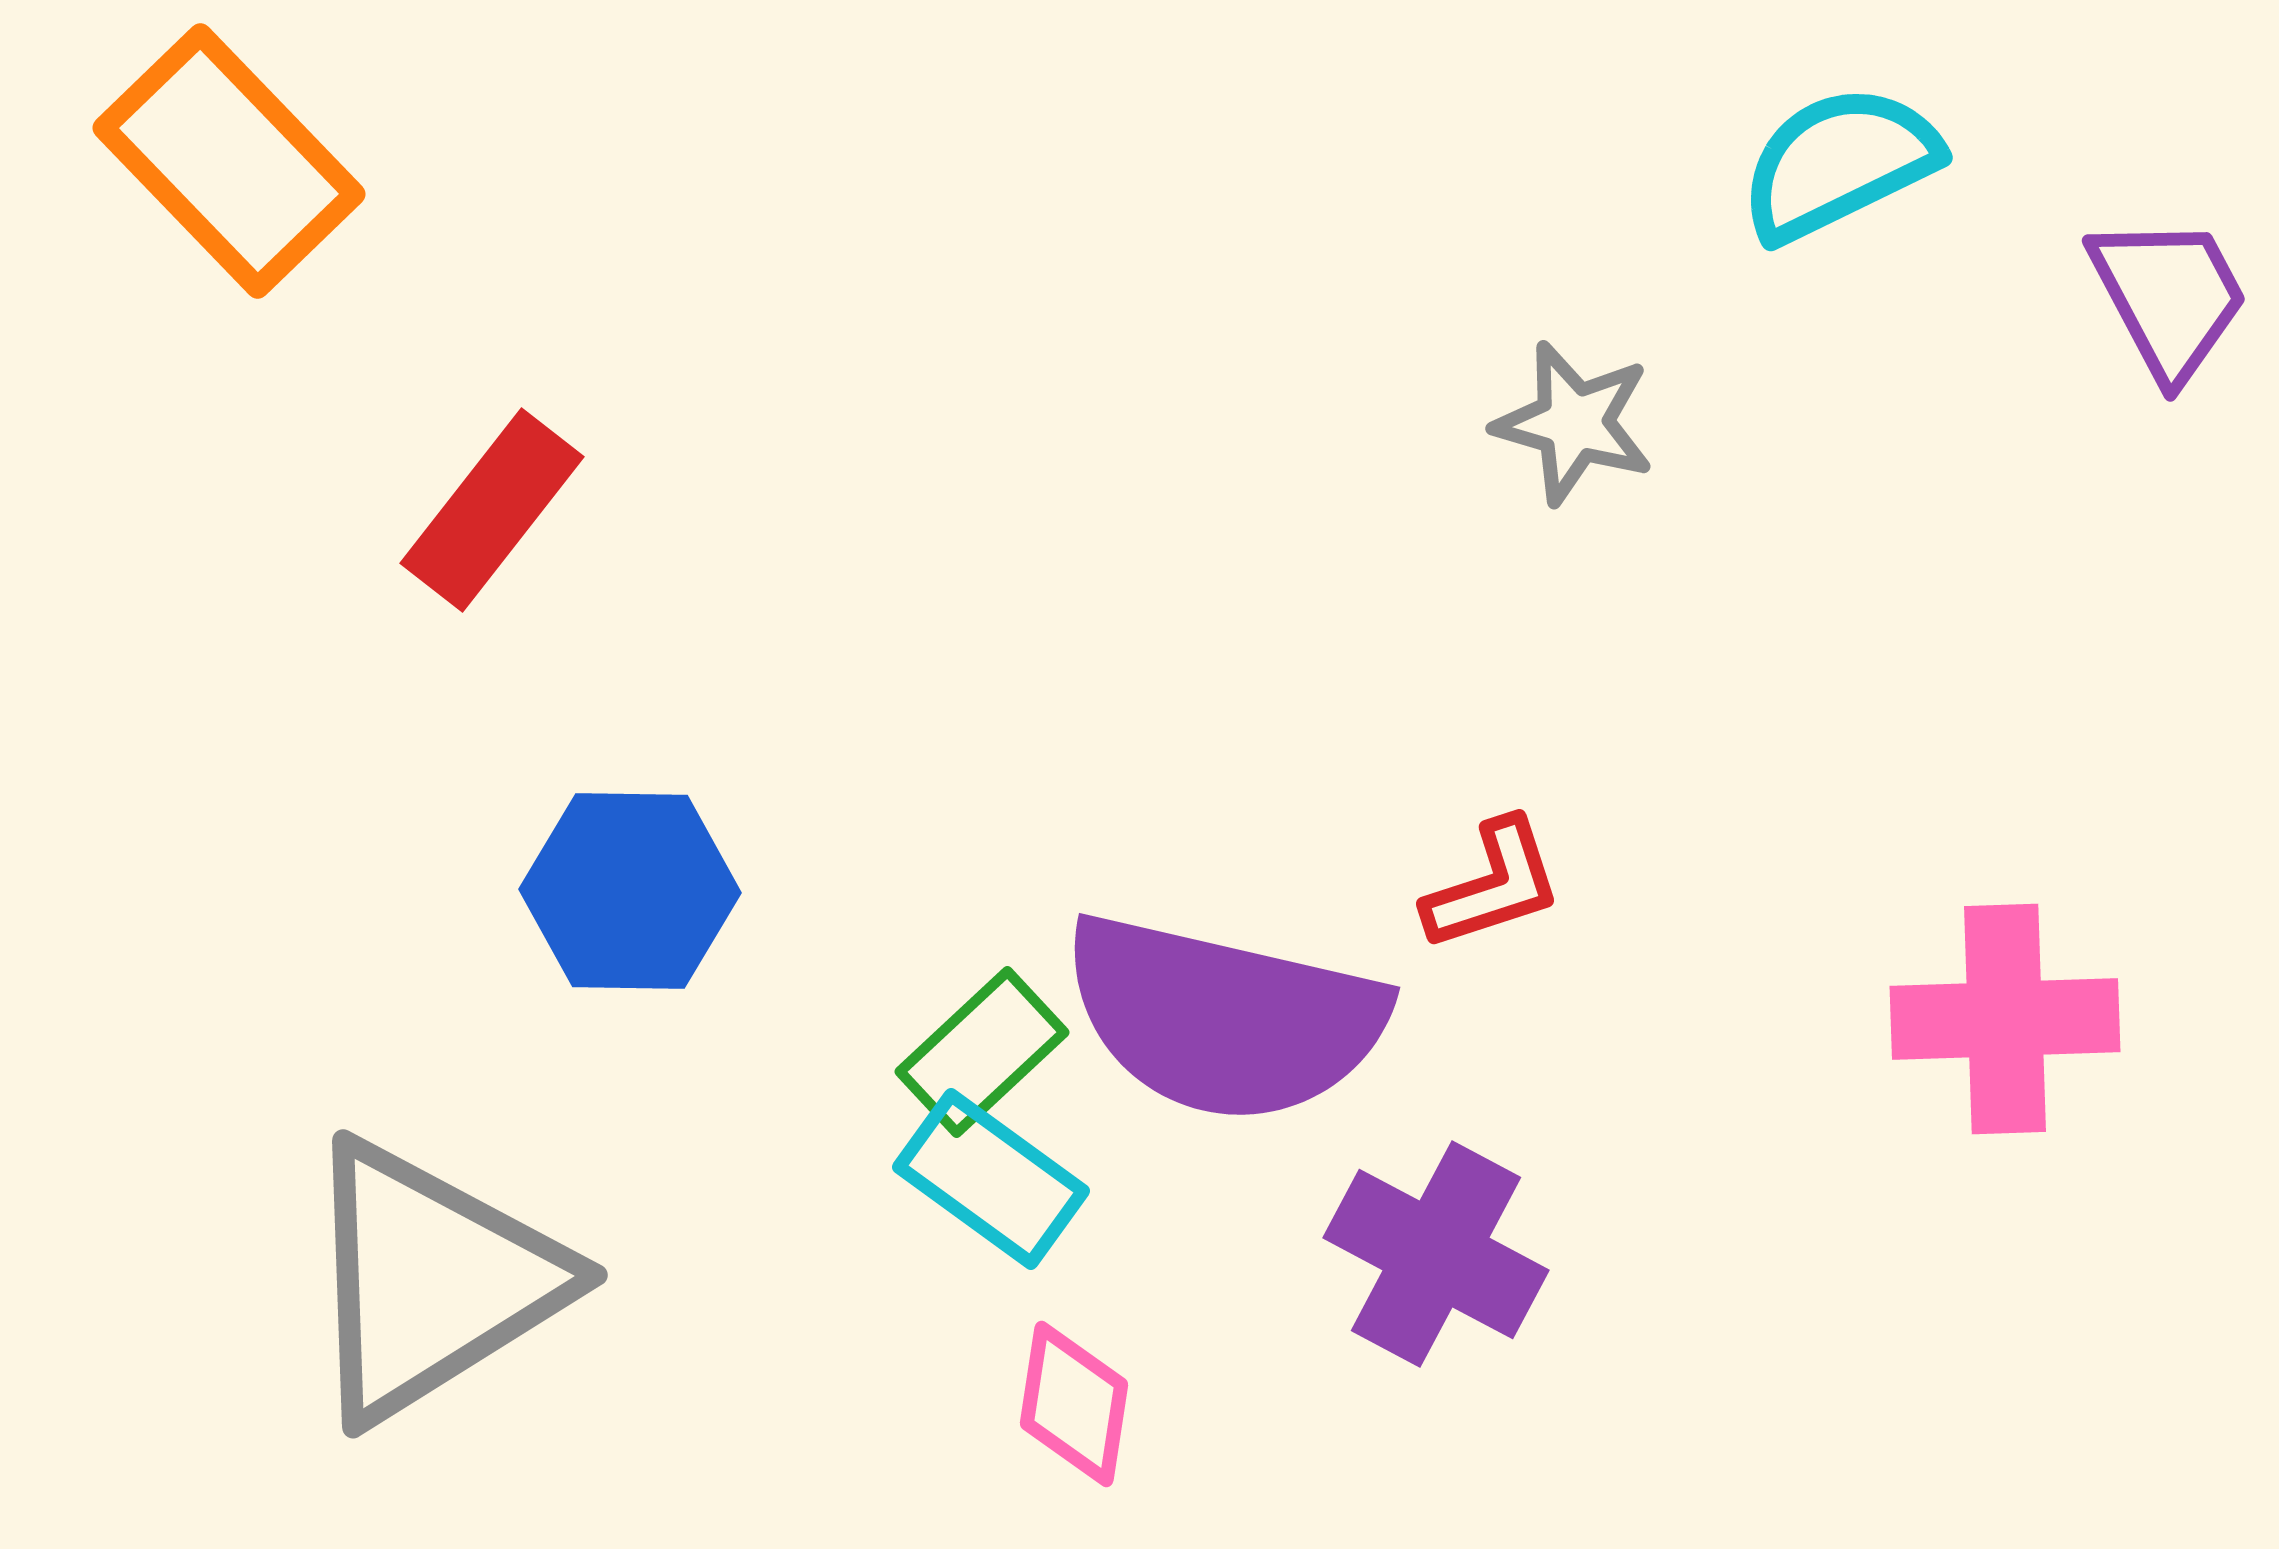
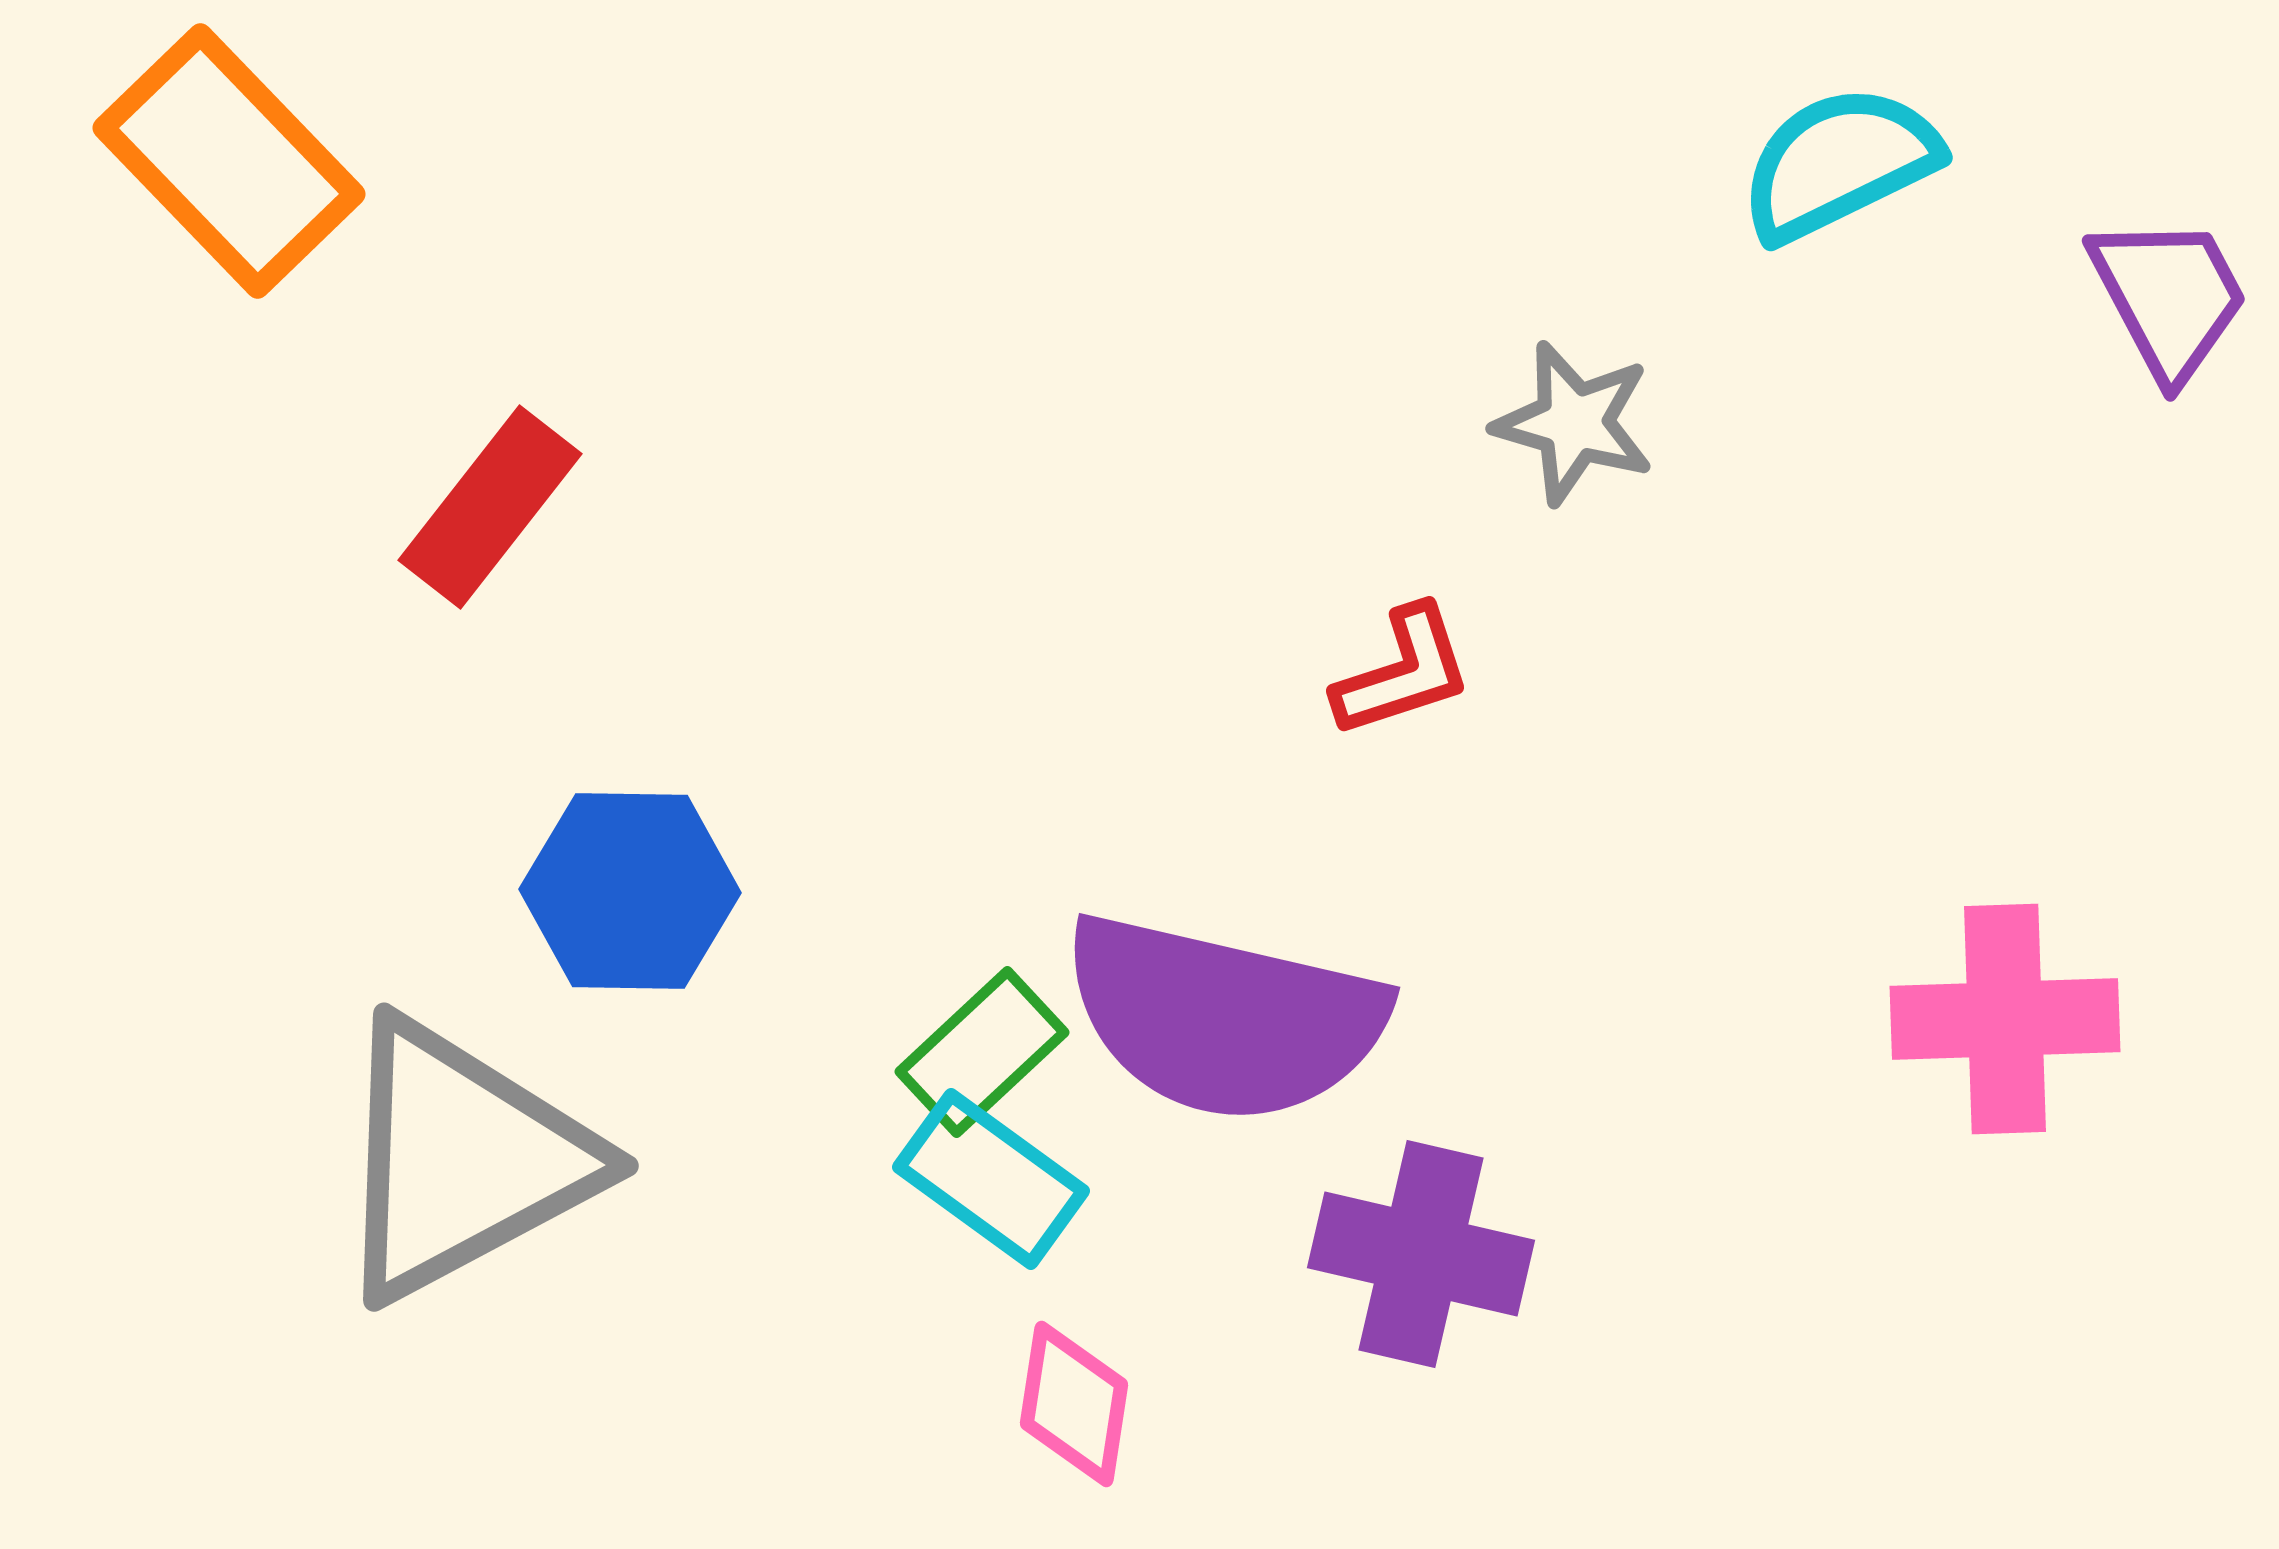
red rectangle: moved 2 px left, 3 px up
red L-shape: moved 90 px left, 213 px up
purple cross: moved 15 px left; rotated 15 degrees counterclockwise
gray triangle: moved 31 px right, 121 px up; rotated 4 degrees clockwise
